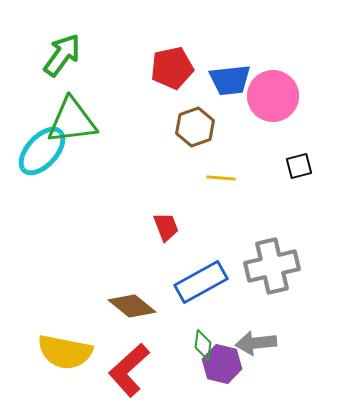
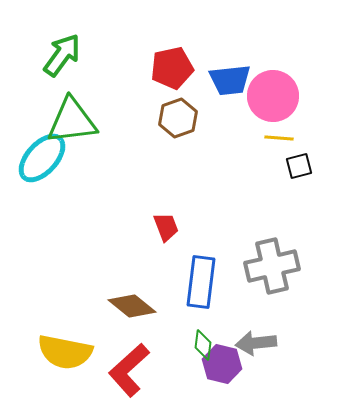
brown hexagon: moved 17 px left, 9 px up
cyan ellipse: moved 7 px down
yellow line: moved 58 px right, 40 px up
blue rectangle: rotated 54 degrees counterclockwise
